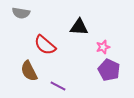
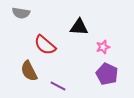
purple pentagon: moved 2 px left, 4 px down
